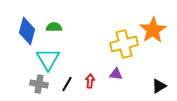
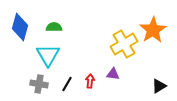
blue diamond: moved 7 px left, 4 px up
yellow cross: rotated 16 degrees counterclockwise
cyan triangle: moved 4 px up
purple triangle: moved 3 px left
